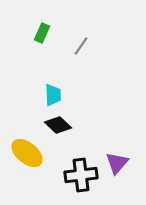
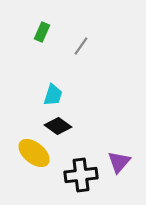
green rectangle: moved 1 px up
cyan trapezoid: rotated 20 degrees clockwise
black diamond: moved 1 px down; rotated 8 degrees counterclockwise
yellow ellipse: moved 7 px right
purple triangle: moved 2 px right, 1 px up
